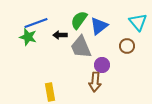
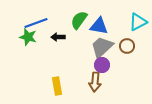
cyan triangle: rotated 42 degrees clockwise
blue triangle: rotated 48 degrees clockwise
black arrow: moved 2 px left, 2 px down
gray trapezoid: moved 21 px right; rotated 70 degrees clockwise
yellow rectangle: moved 7 px right, 6 px up
